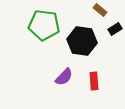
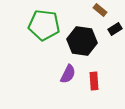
purple semicircle: moved 4 px right, 3 px up; rotated 18 degrees counterclockwise
